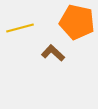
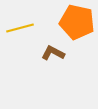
brown L-shape: rotated 15 degrees counterclockwise
